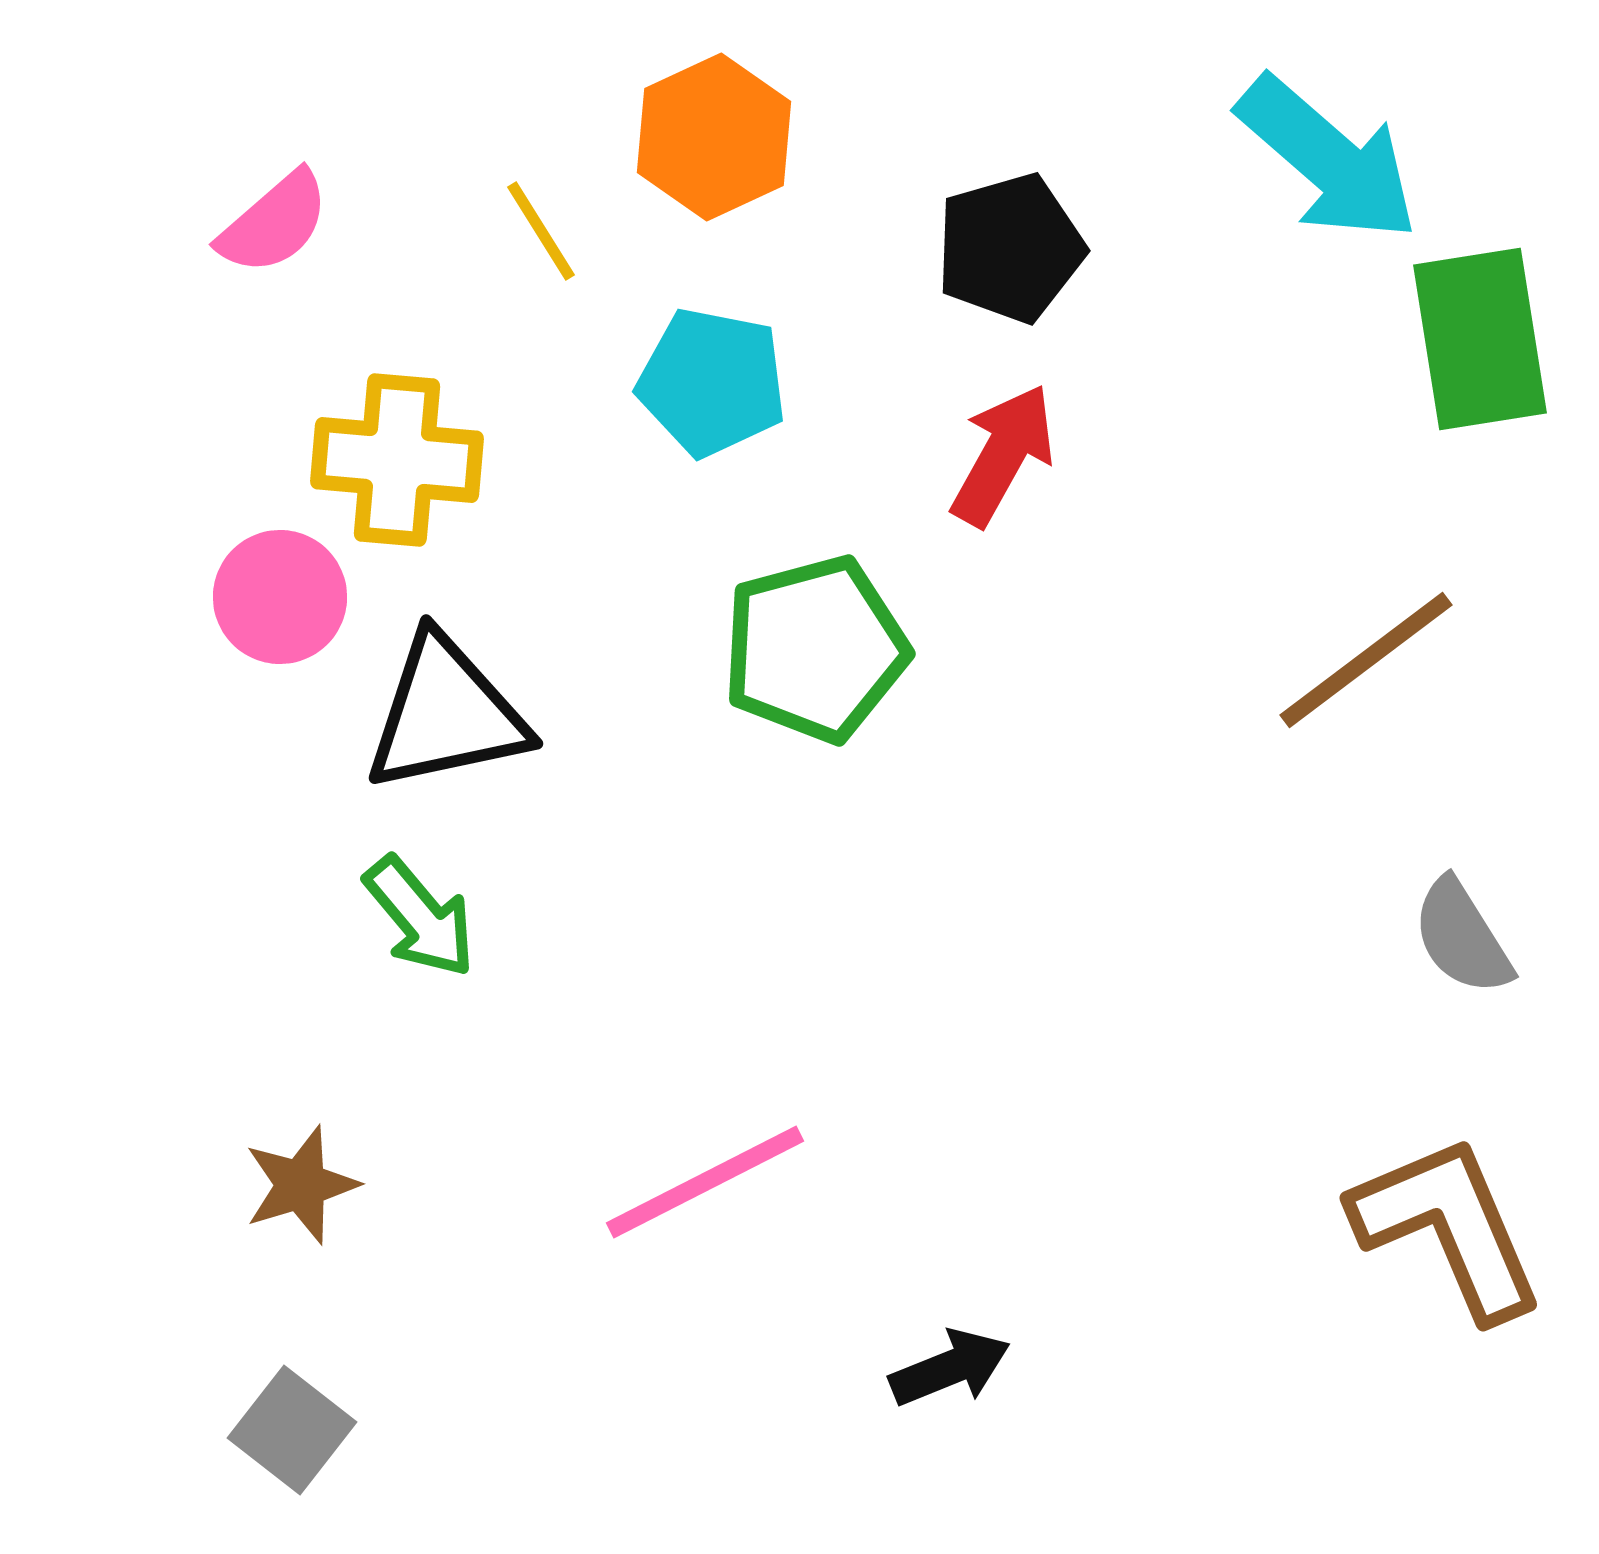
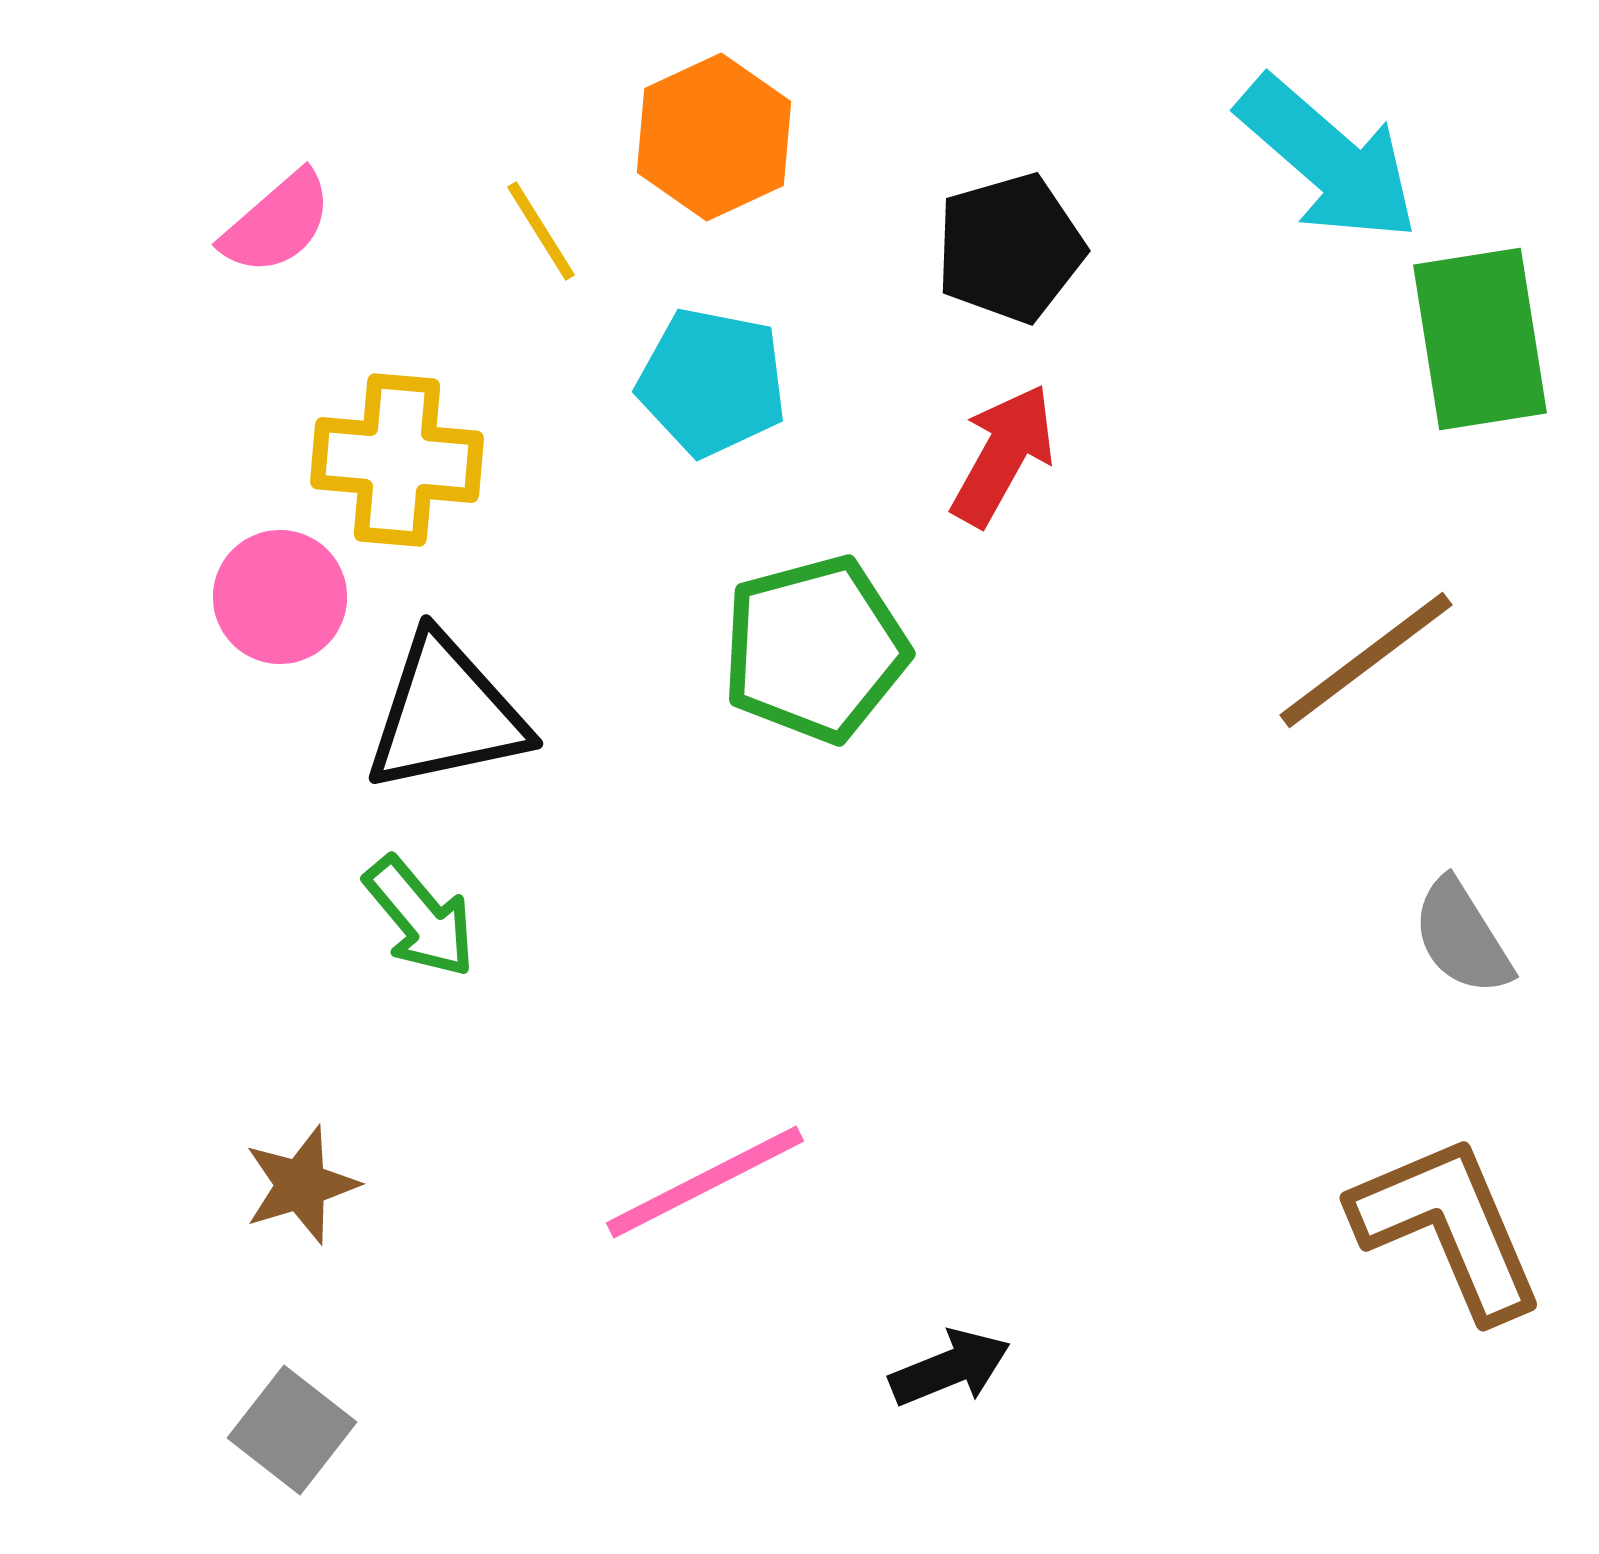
pink semicircle: moved 3 px right
